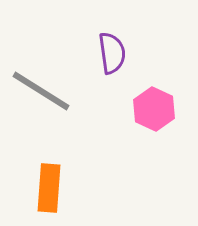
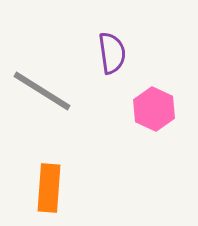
gray line: moved 1 px right
